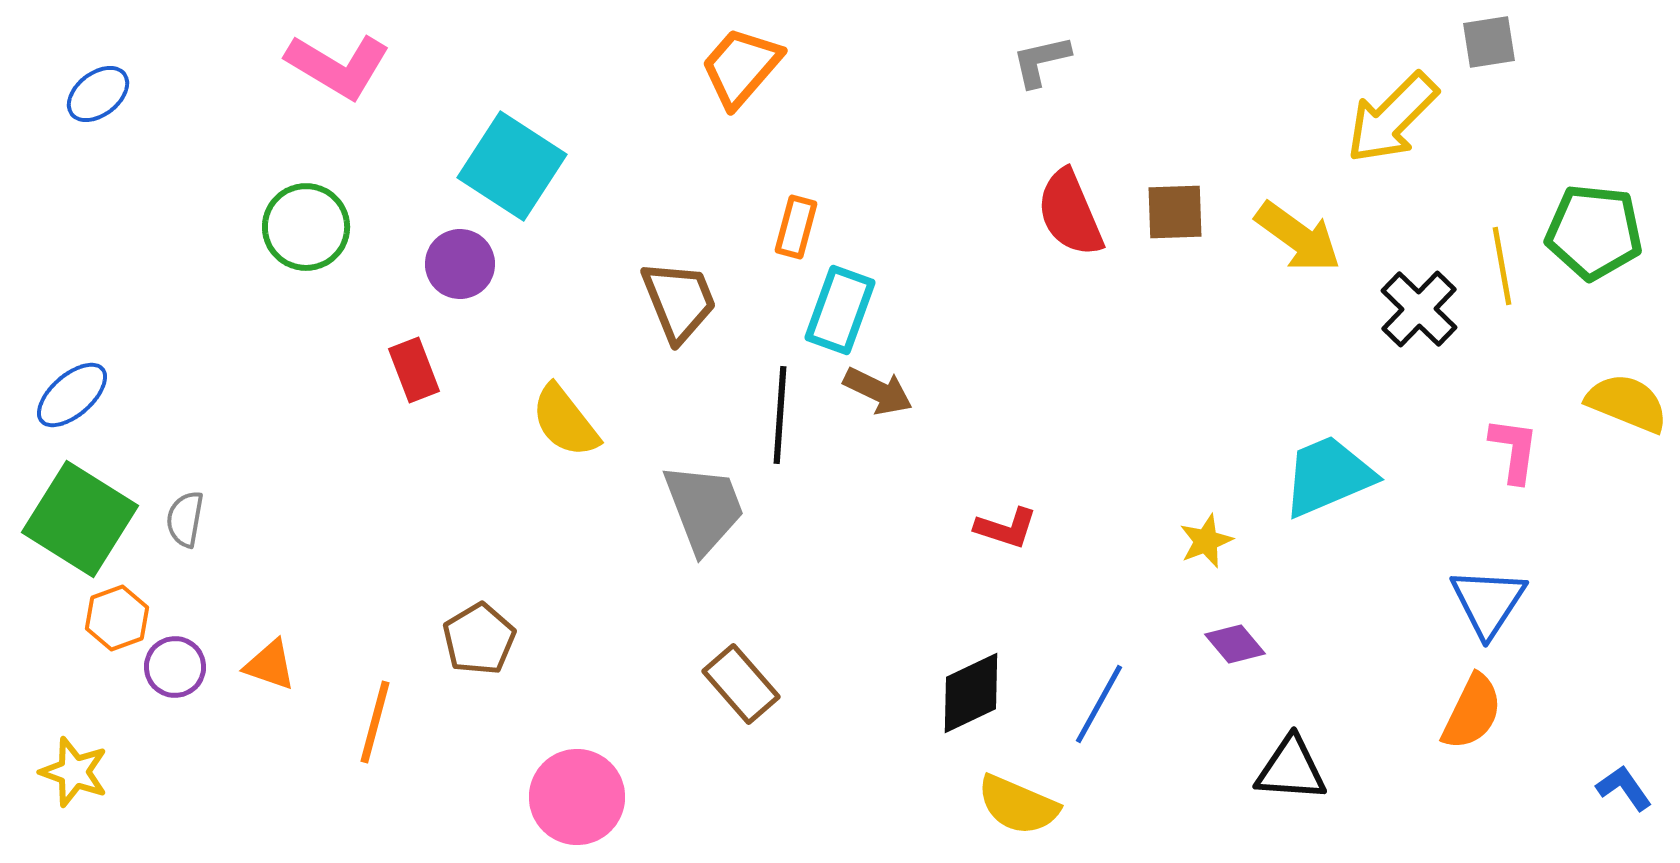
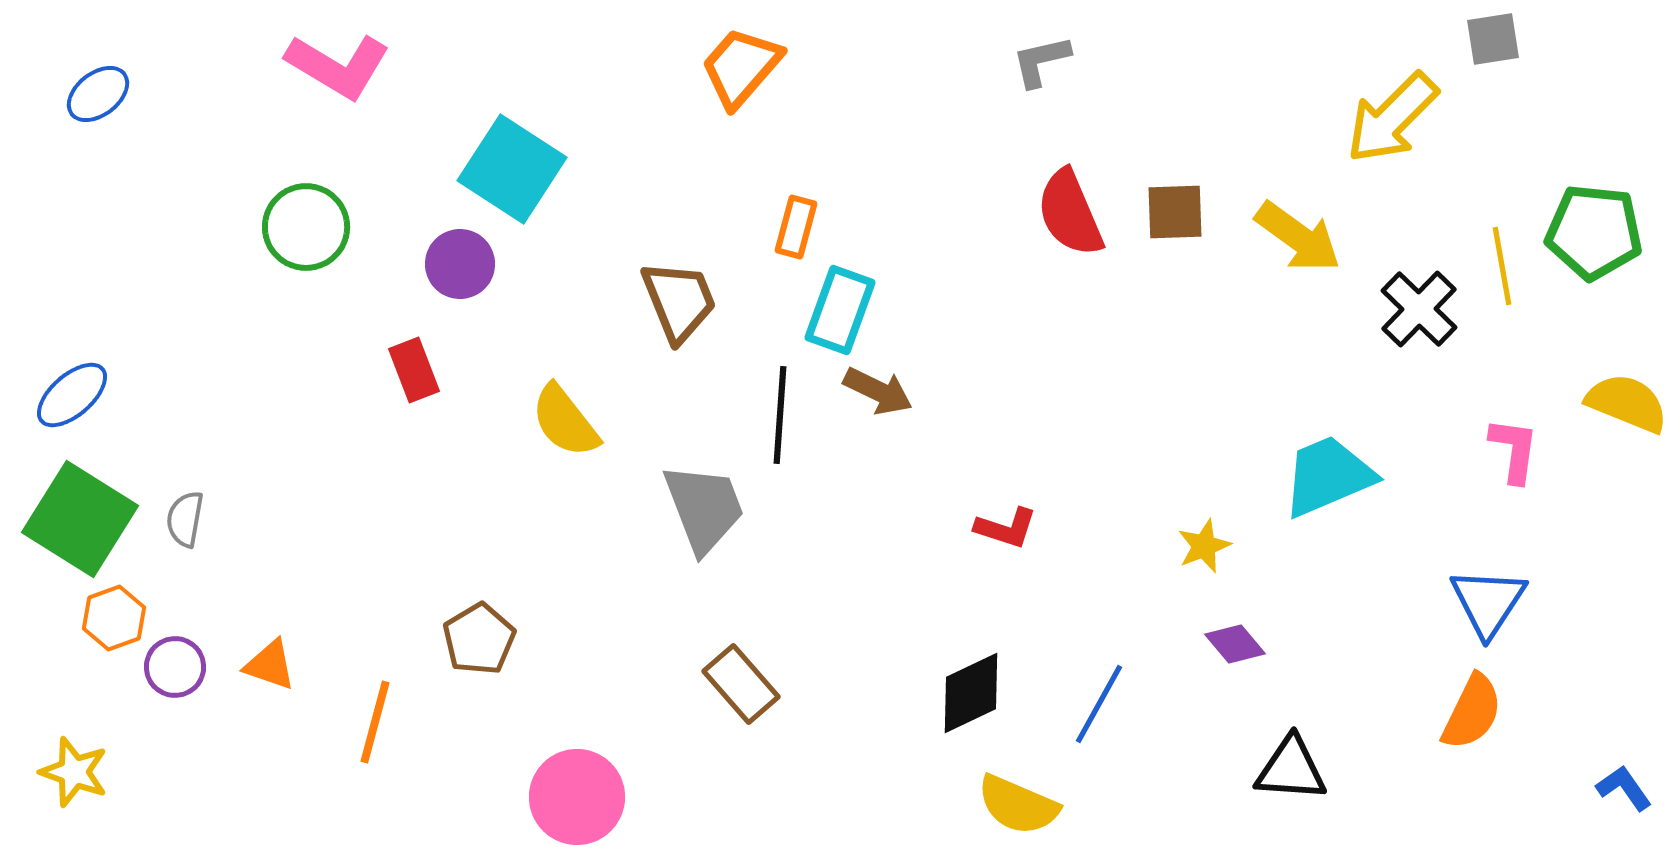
gray square at (1489, 42): moved 4 px right, 3 px up
cyan square at (512, 166): moved 3 px down
yellow star at (1206, 541): moved 2 px left, 5 px down
orange hexagon at (117, 618): moved 3 px left
